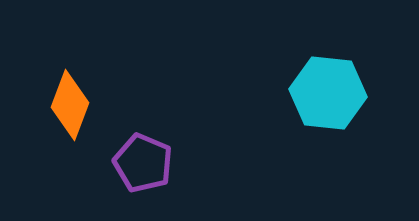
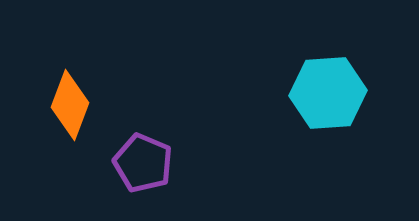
cyan hexagon: rotated 10 degrees counterclockwise
